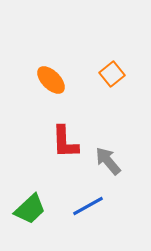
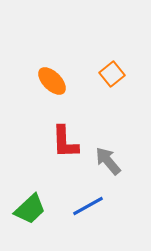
orange ellipse: moved 1 px right, 1 px down
